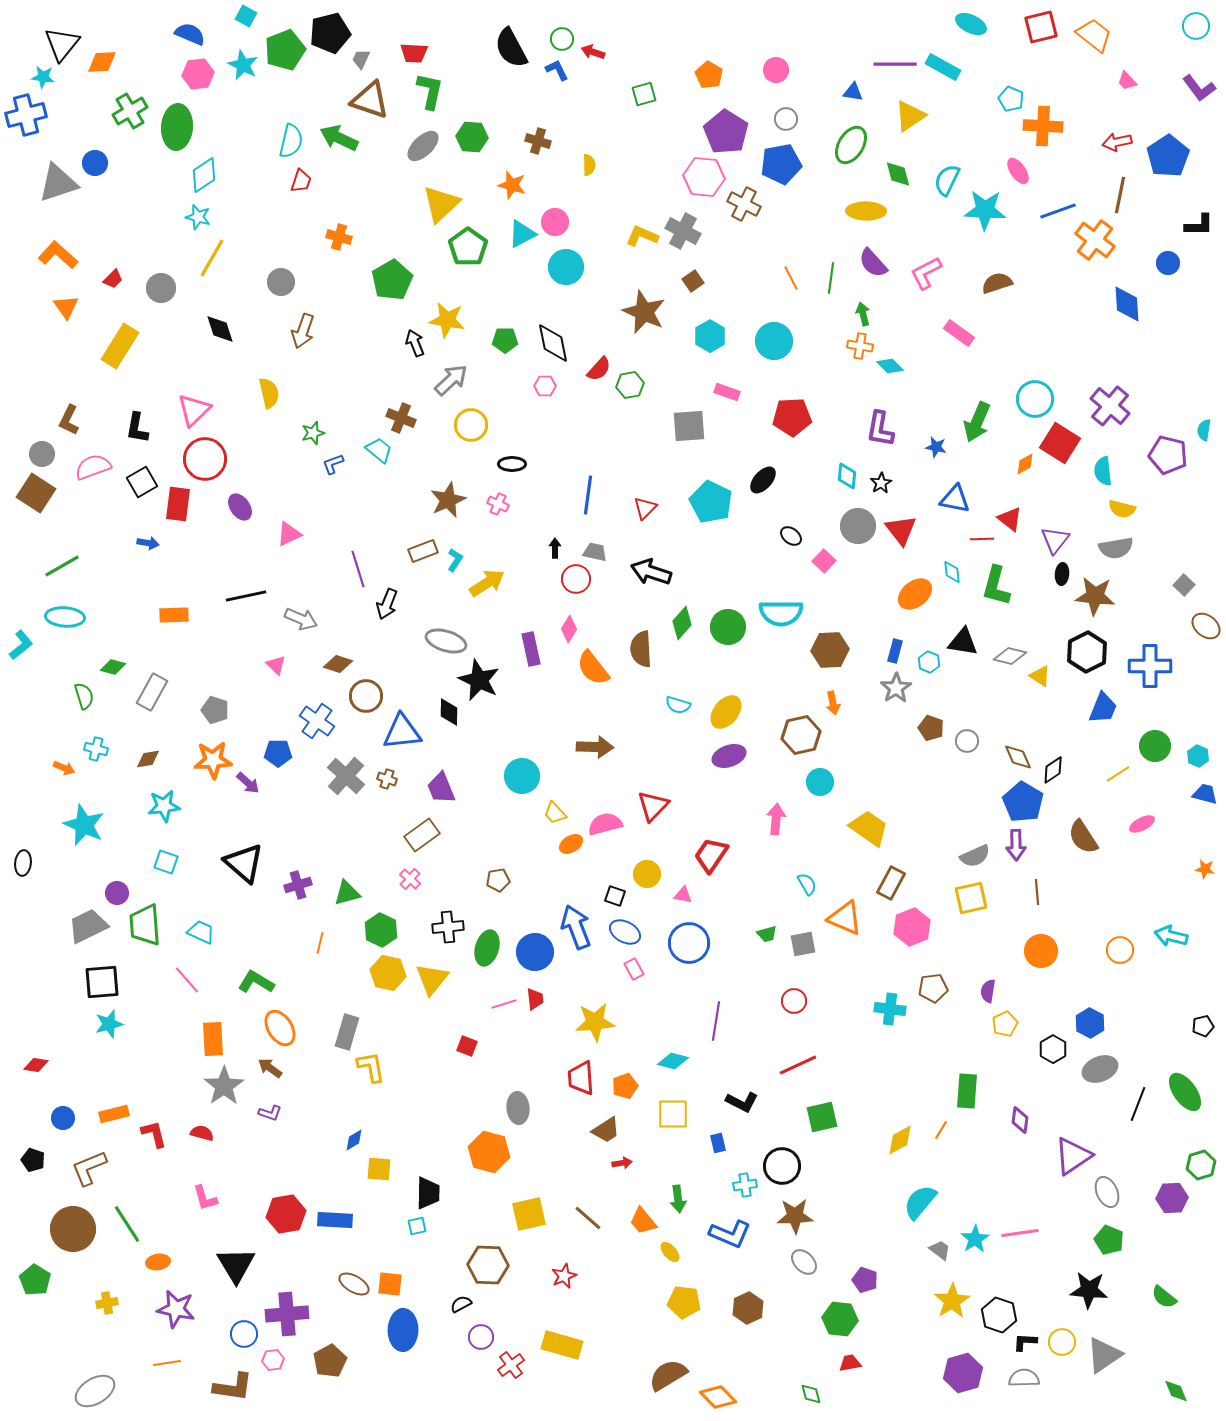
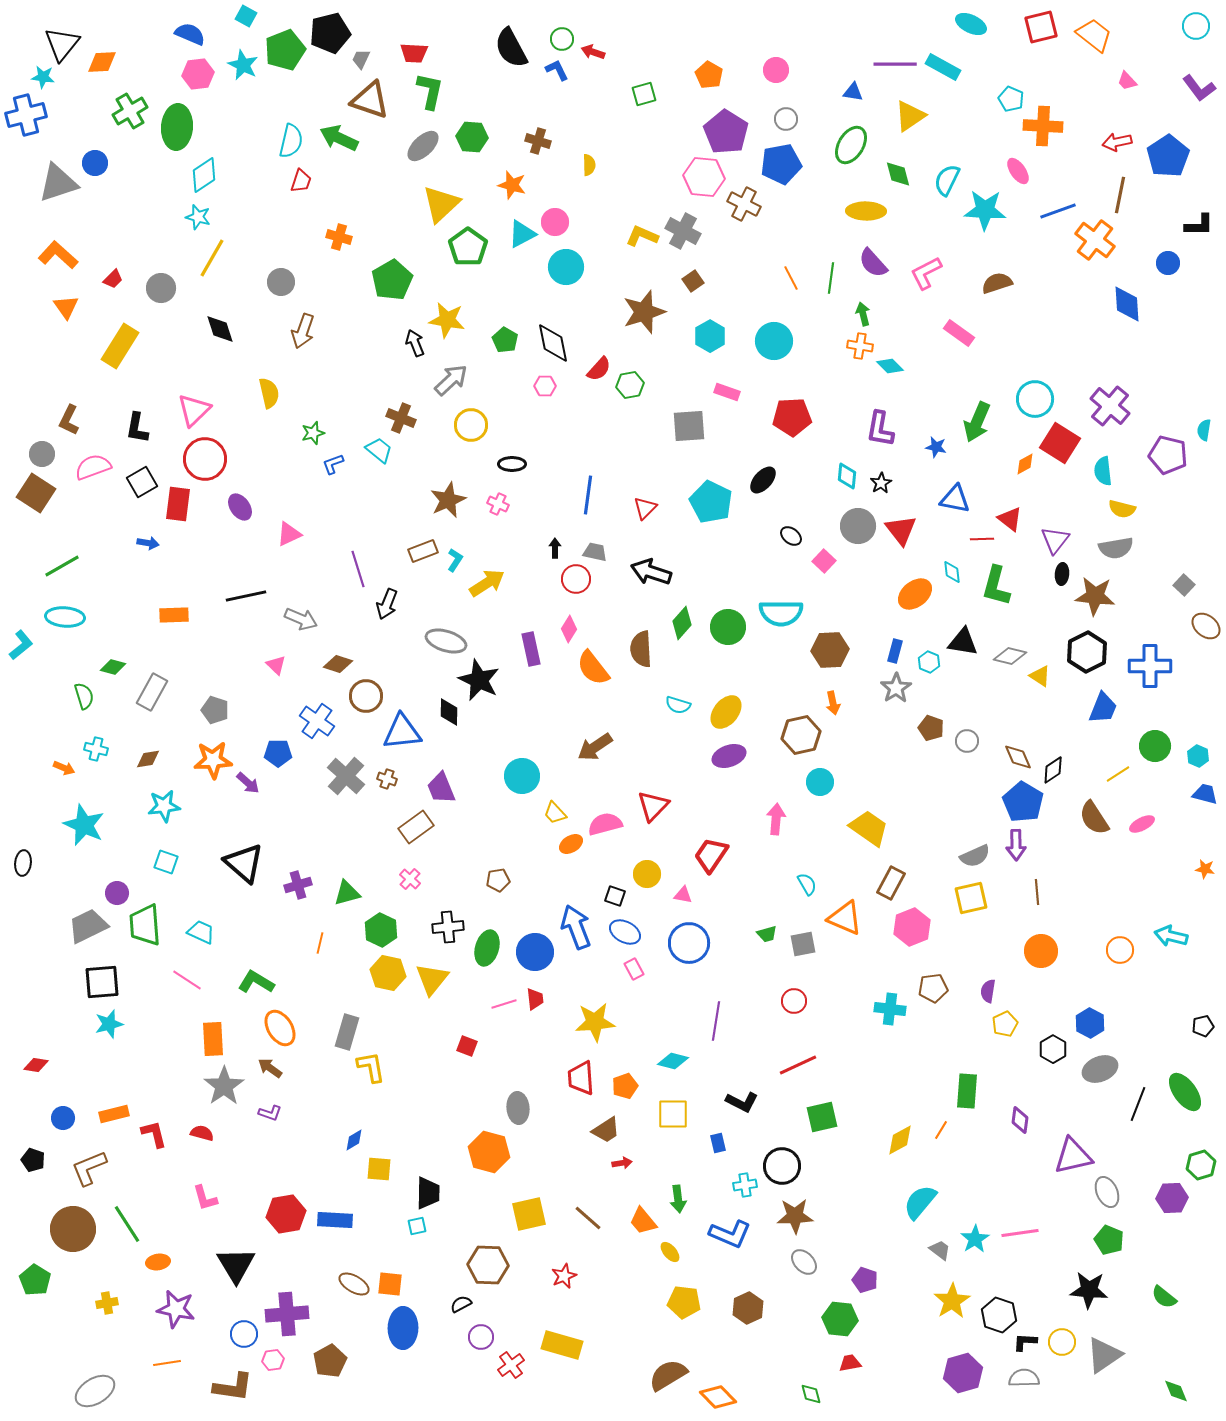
brown star at (644, 312): rotated 30 degrees clockwise
green pentagon at (505, 340): rotated 30 degrees clockwise
brown arrow at (595, 747): rotated 144 degrees clockwise
brown rectangle at (422, 835): moved 6 px left, 8 px up
brown semicircle at (1083, 837): moved 11 px right, 19 px up
pink line at (187, 980): rotated 16 degrees counterclockwise
purple triangle at (1073, 1156): rotated 21 degrees clockwise
blue ellipse at (403, 1330): moved 2 px up
